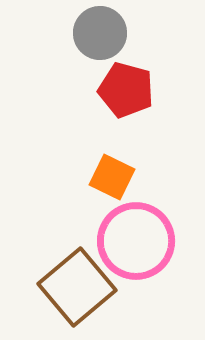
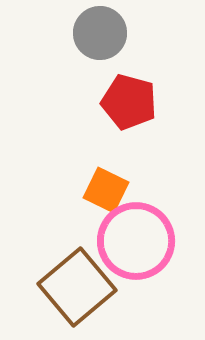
red pentagon: moved 3 px right, 12 px down
orange square: moved 6 px left, 13 px down
